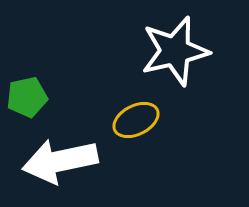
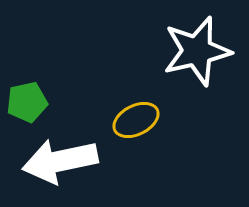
white star: moved 22 px right
green pentagon: moved 5 px down
